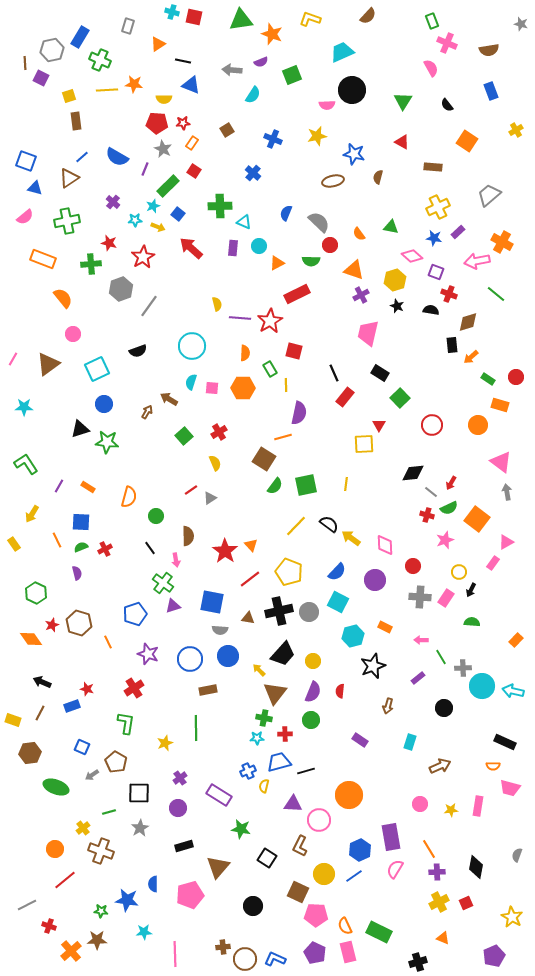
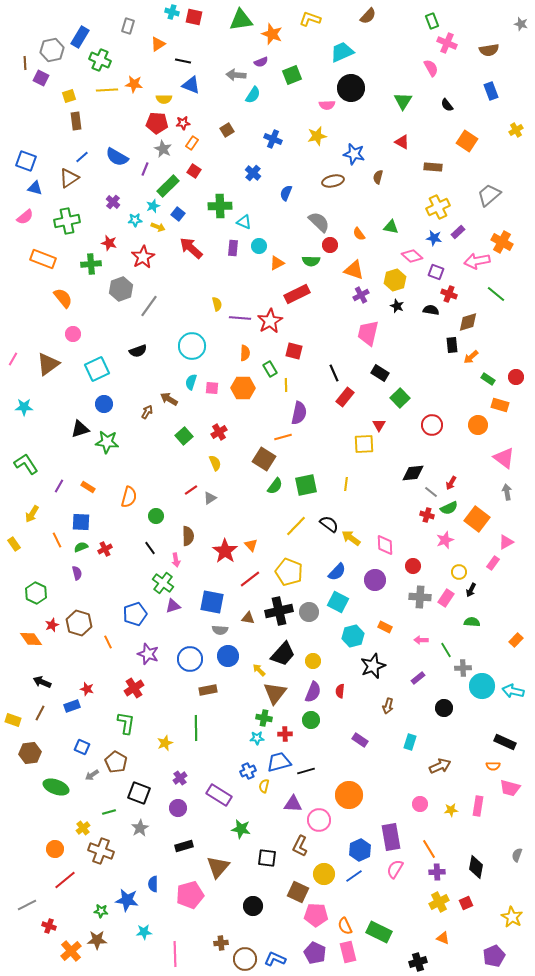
gray arrow at (232, 70): moved 4 px right, 5 px down
black circle at (352, 90): moved 1 px left, 2 px up
blue semicircle at (286, 213): moved 20 px up
pink triangle at (501, 462): moved 3 px right, 4 px up
green line at (441, 657): moved 5 px right, 7 px up
black square at (139, 793): rotated 20 degrees clockwise
black square at (267, 858): rotated 24 degrees counterclockwise
brown cross at (223, 947): moved 2 px left, 4 px up
